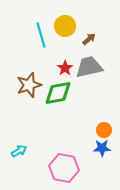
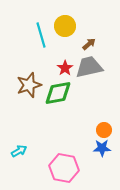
brown arrow: moved 5 px down
